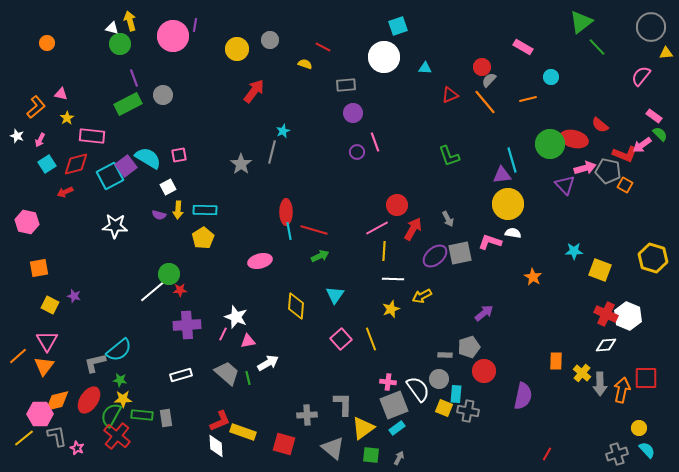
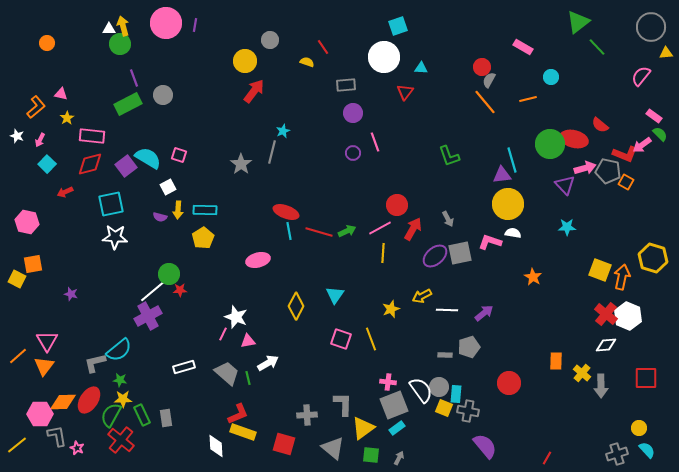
yellow arrow at (130, 21): moved 7 px left, 5 px down
green triangle at (581, 22): moved 3 px left
white triangle at (112, 28): moved 3 px left, 1 px down; rotated 16 degrees counterclockwise
pink circle at (173, 36): moved 7 px left, 13 px up
red line at (323, 47): rotated 28 degrees clockwise
yellow circle at (237, 49): moved 8 px right, 12 px down
yellow semicircle at (305, 64): moved 2 px right, 2 px up
cyan triangle at (425, 68): moved 4 px left
gray semicircle at (489, 80): rotated 14 degrees counterclockwise
red triangle at (450, 95): moved 45 px left, 3 px up; rotated 30 degrees counterclockwise
purple circle at (357, 152): moved 4 px left, 1 px down
pink square at (179, 155): rotated 28 degrees clockwise
cyan square at (47, 164): rotated 12 degrees counterclockwise
red diamond at (76, 164): moved 14 px right
cyan square at (110, 176): moved 1 px right, 28 px down; rotated 16 degrees clockwise
orange square at (625, 185): moved 1 px right, 3 px up
red ellipse at (286, 212): rotated 70 degrees counterclockwise
purple semicircle at (159, 215): moved 1 px right, 2 px down
white star at (115, 226): moved 11 px down
pink line at (377, 228): moved 3 px right
red line at (314, 230): moved 5 px right, 2 px down
yellow line at (384, 251): moved 1 px left, 2 px down
cyan star at (574, 251): moved 7 px left, 24 px up
green arrow at (320, 256): moved 27 px right, 25 px up
pink ellipse at (260, 261): moved 2 px left, 1 px up
orange square at (39, 268): moved 6 px left, 4 px up
white line at (393, 279): moved 54 px right, 31 px down
purple star at (74, 296): moved 3 px left, 2 px up
yellow square at (50, 305): moved 33 px left, 26 px up
yellow diamond at (296, 306): rotated 24 degrees clockwise
red cross at (606, 314): rotated 15 degrees clockwise
purple cross at (187, 325): moved 39 px left, 9 px up; rotated 24 degrees counterclockwise
pink square at (341, 339): rotated 30 degrees counterclockwise
red circle at (484, 371): moved 25 px right, 12 px down
white rectangle at (181, 375): moved 3 px right, 8 px up
gray circle at (439, 379): moved 8 px down
gray arrow at (600, 384): moved 1 px right, 2 px down
white semicircle at (418, 389): moved 3 px right, 1 px down
orange arrow at (622, 390): moved 113 px up
purple semicircle at (523, 396): moved 38 px left, 50 px down; rotated 52 degrees counterclockwise
orange diamond at (57, 401): moved 6 px right, 1 px down; rotated 12 degrees clockwise
green rectangle at (142, 415): rotated 60 degrees clockwise
red L-shape at (220, 421): moved 18 px right, 7 px up
red cross at (117, 436): moved 4 px right, 4 px down
yellow line at (24, 438): moved 7 px left, 7 px down
red line at (547, 454): moved 4 px down
